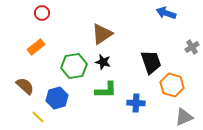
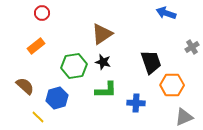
orange rectangle: moved 1 px up
orange hexagon: rotated 15 degrees counterclockwise
